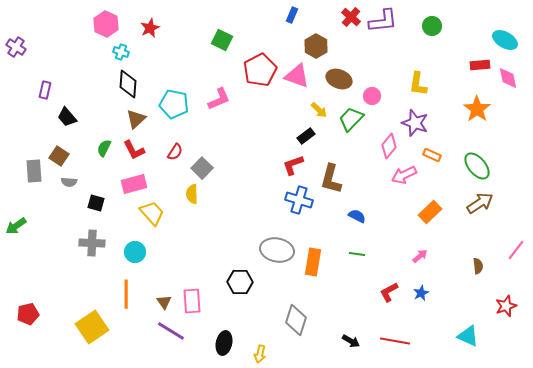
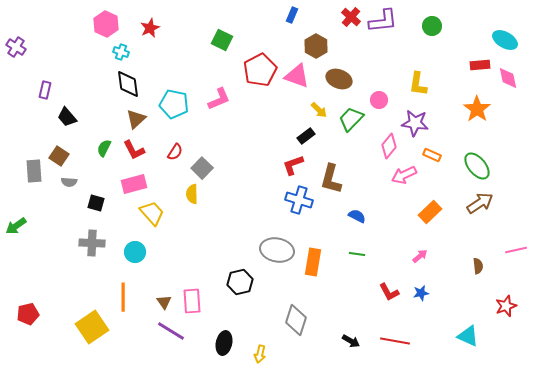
black diamond at (128, 84): rotated 12 degrees counterclockwise
pink circle at (372, 96): moved 7 px right, 4 px down
purple star at (415, 123): rotated 12 degrees counterclockwise
pink line at (516, 250): rotated 40 degrees clockwise
black hexagon at (240, 282): rotated 15 degrees counterclockwise
red L-shape at (389, 292): rotated 90 degrees counterclockwise
blue star at (421, 293): rotated 14 degrees clockwise
orange line at (126, 294): moved 3 px left, 3 px down
